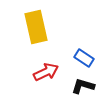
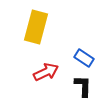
yellow rectangle: rotated 28 degrees clockwise
black L-shape: rotated 75 degrees clockwise
